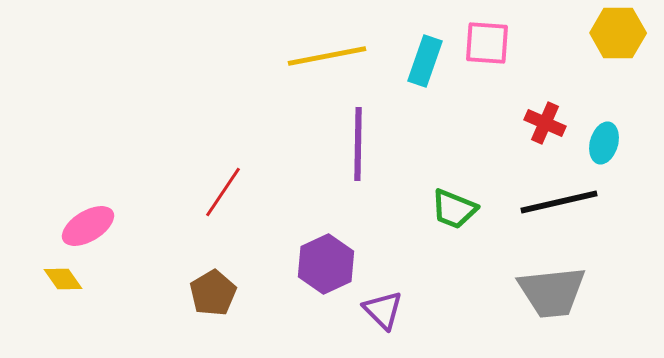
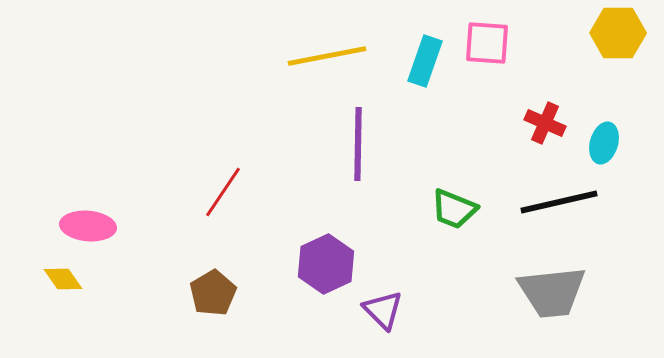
pink ellipse: rotated 36 degrees clockwise
